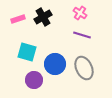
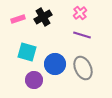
pink cross: rotated 16 degrees clockwise
gray ellipse: moved 1 px left
